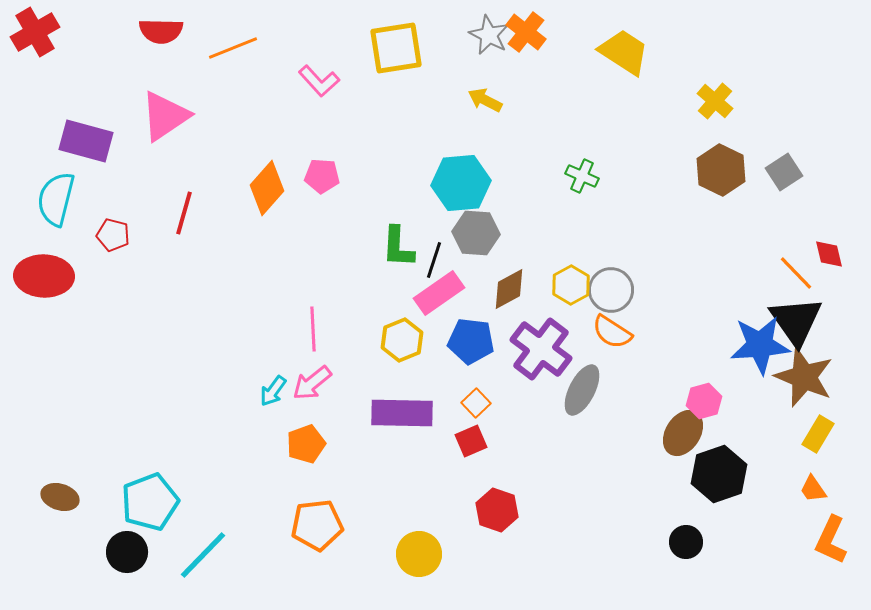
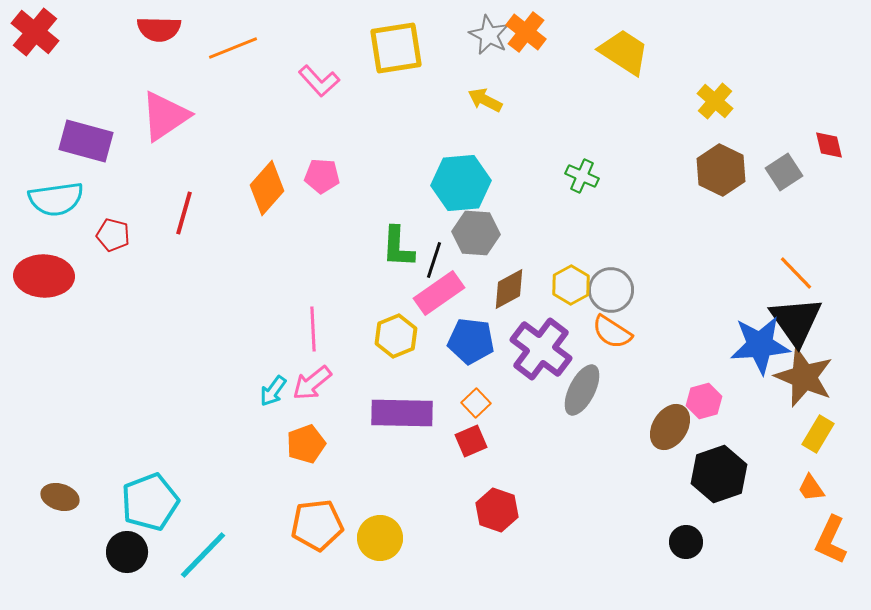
red semicircle at (161, 31): moved 2 px left, 2 px up
red cross at (35, 32): rotated 21 degrees counterclockwise
cyan semicircle at (56, 199): rotated 112 degrees counterclockwise
red diamond at (829, 254): moved 109 px up
yellow hexagon at (402, 340): moved 6 px left, 4 px up
brown ellipse at (683, 433): moved 13 px left, 6 px up
orange trapezoid at (813, 489): moved 2 px left, 1 px up
yellow circle at (419, 554): moved 39 px left, 16 px up
